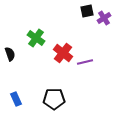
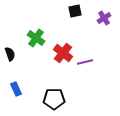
black square: moved 12 px left
blue rectangle: moved 10 px up
